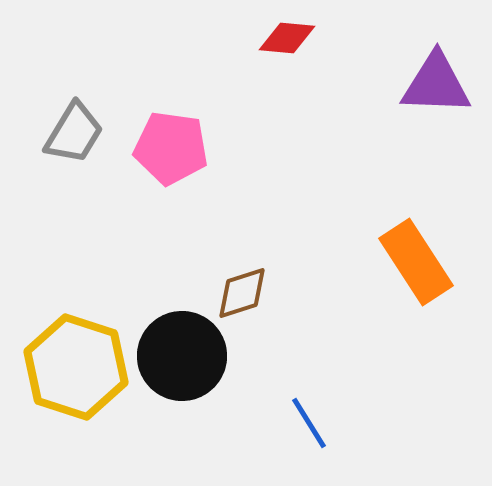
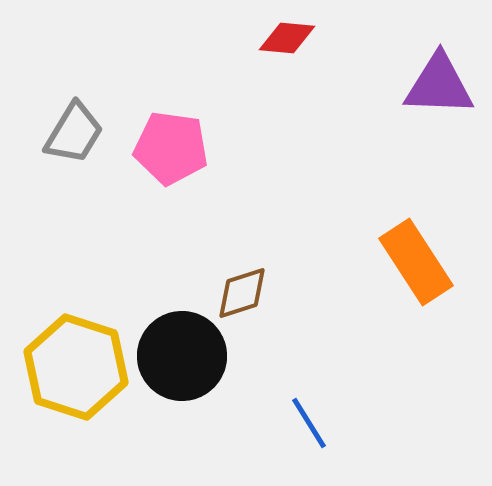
purple triangle: moved 3 px right, 1 px down
